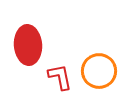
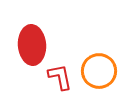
red ellipse: moved 4 px right
